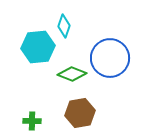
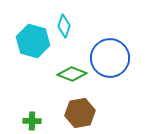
cyan hexagon: moved 5 px left, 6 px up; rotated 20 degrees clockwise
